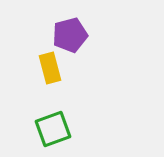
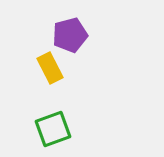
yellow rectangle: rotated 12 degrees counterclockwise
